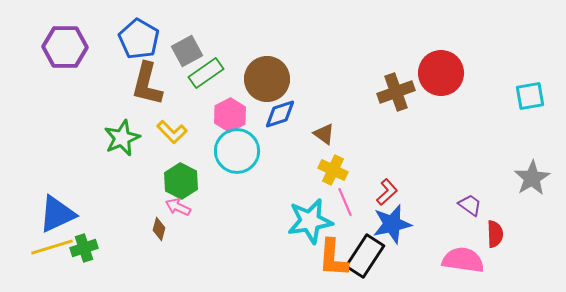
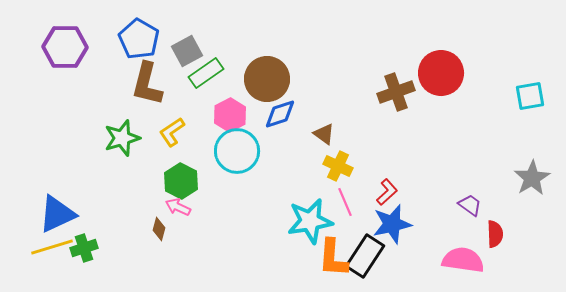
yellow L-shape: rotated 100 degrees clockwise
green star: rotated 6 degrees clockwise
yellow cross: moved 5 px right, 4 px up
